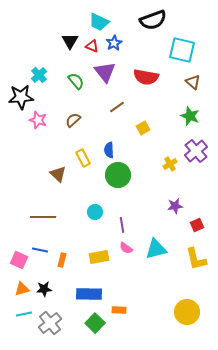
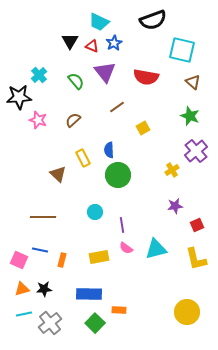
black star at (21, 97): moved 2 px left
yellow cross at (170, 164): moved 2 px right, 6 px down
